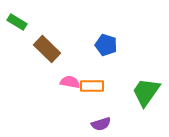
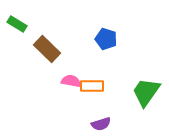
green rectangle: moved 2 px down
blue pentagon: moved 6 px up
pink semicircle: moved 1 px right, 1 px up
